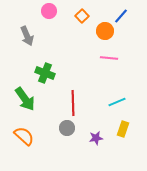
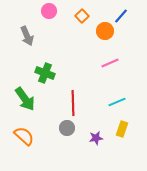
pink line: moved 1 px right, 5 px down; rotated 30 degrees counterclockwise
yellow rectangle: moved 1 px left
